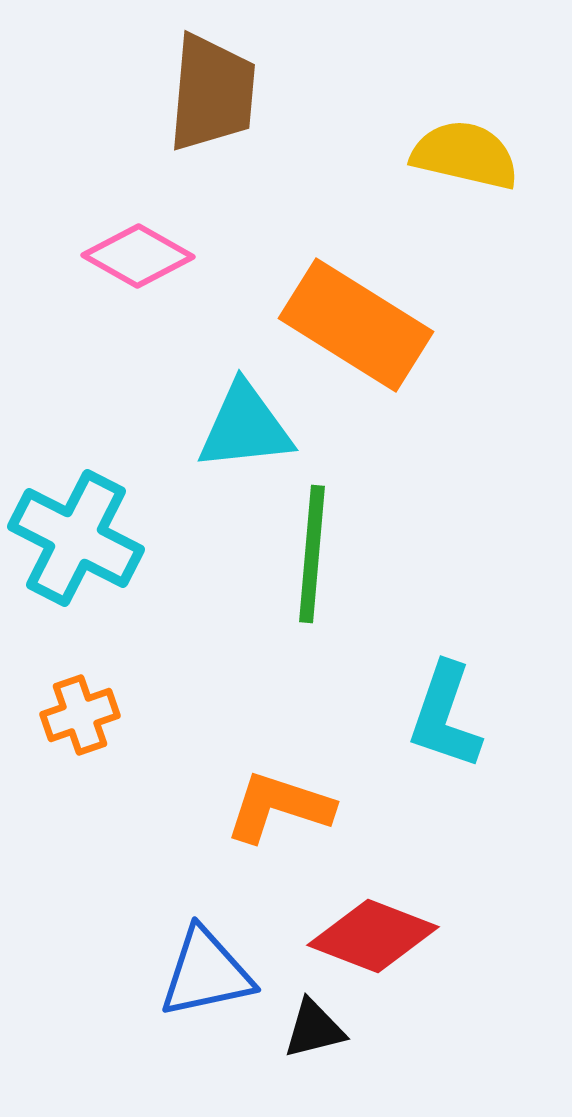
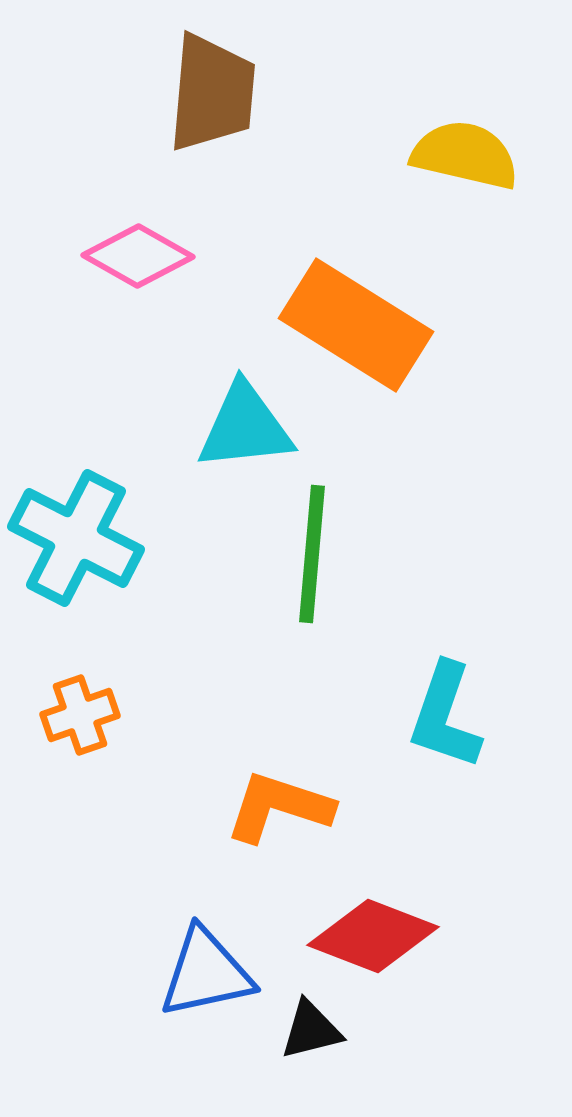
black triangle: moved 3 px left, 1 px down
